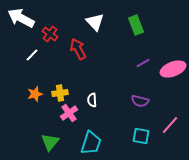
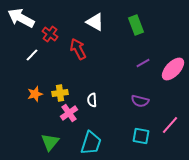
white triangle: rotated 18 degrees counterclockwise
pink ellipse: rotated 25 degrees counterclockwise
